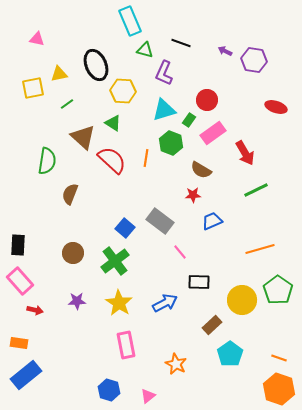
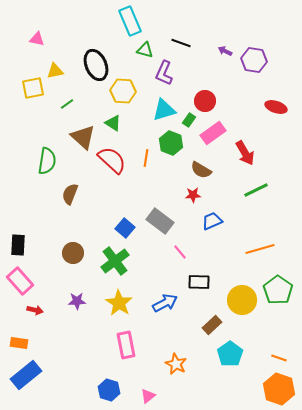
yellow triangle at (59, 74): moved 4 px left, 3 px up
red circle at (207, 100): moved 2 px left, 1 px down
